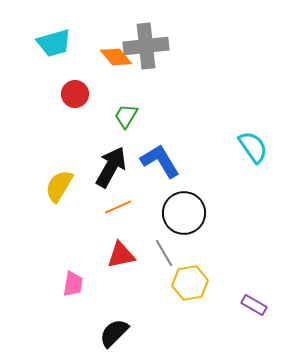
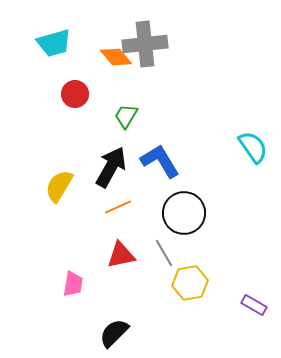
gray cross: moved 1 px left, 2 px up
